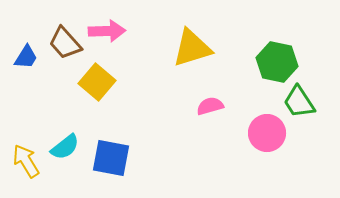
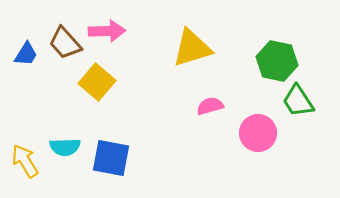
blue trapezoid: moved 3 px up
green hexagon: moved 1 px up
green trapezoid: moved 1 px left, 1 px up
pink circle: moved 9 px left
cyan semicircle: rotated 36 degrees clockwise
yellow arrow: moved 1 px left
